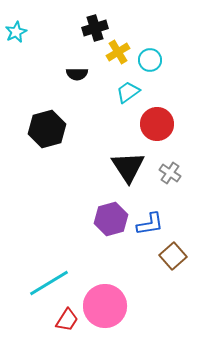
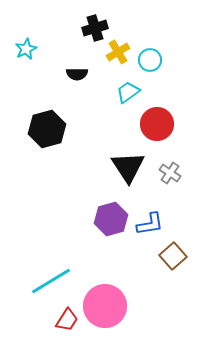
cyan star: moved 10 px right, 17 px down
cyan line: moved 2 px right, 2 px up
